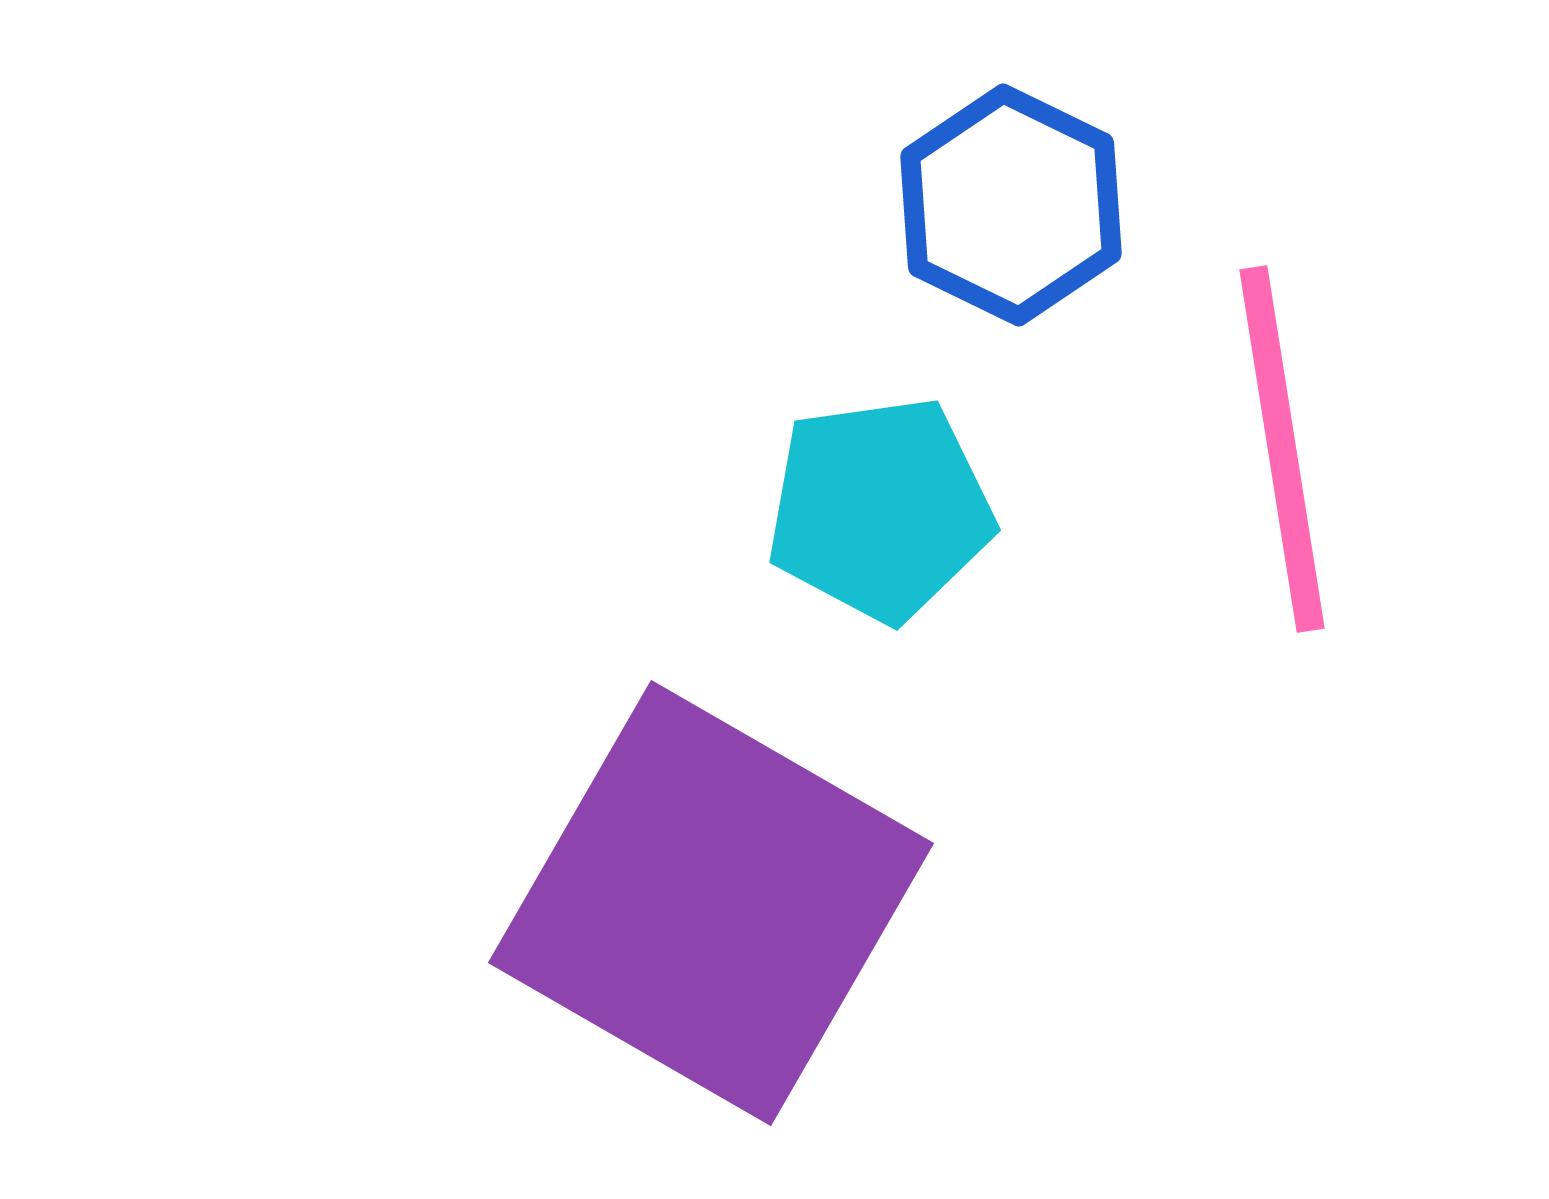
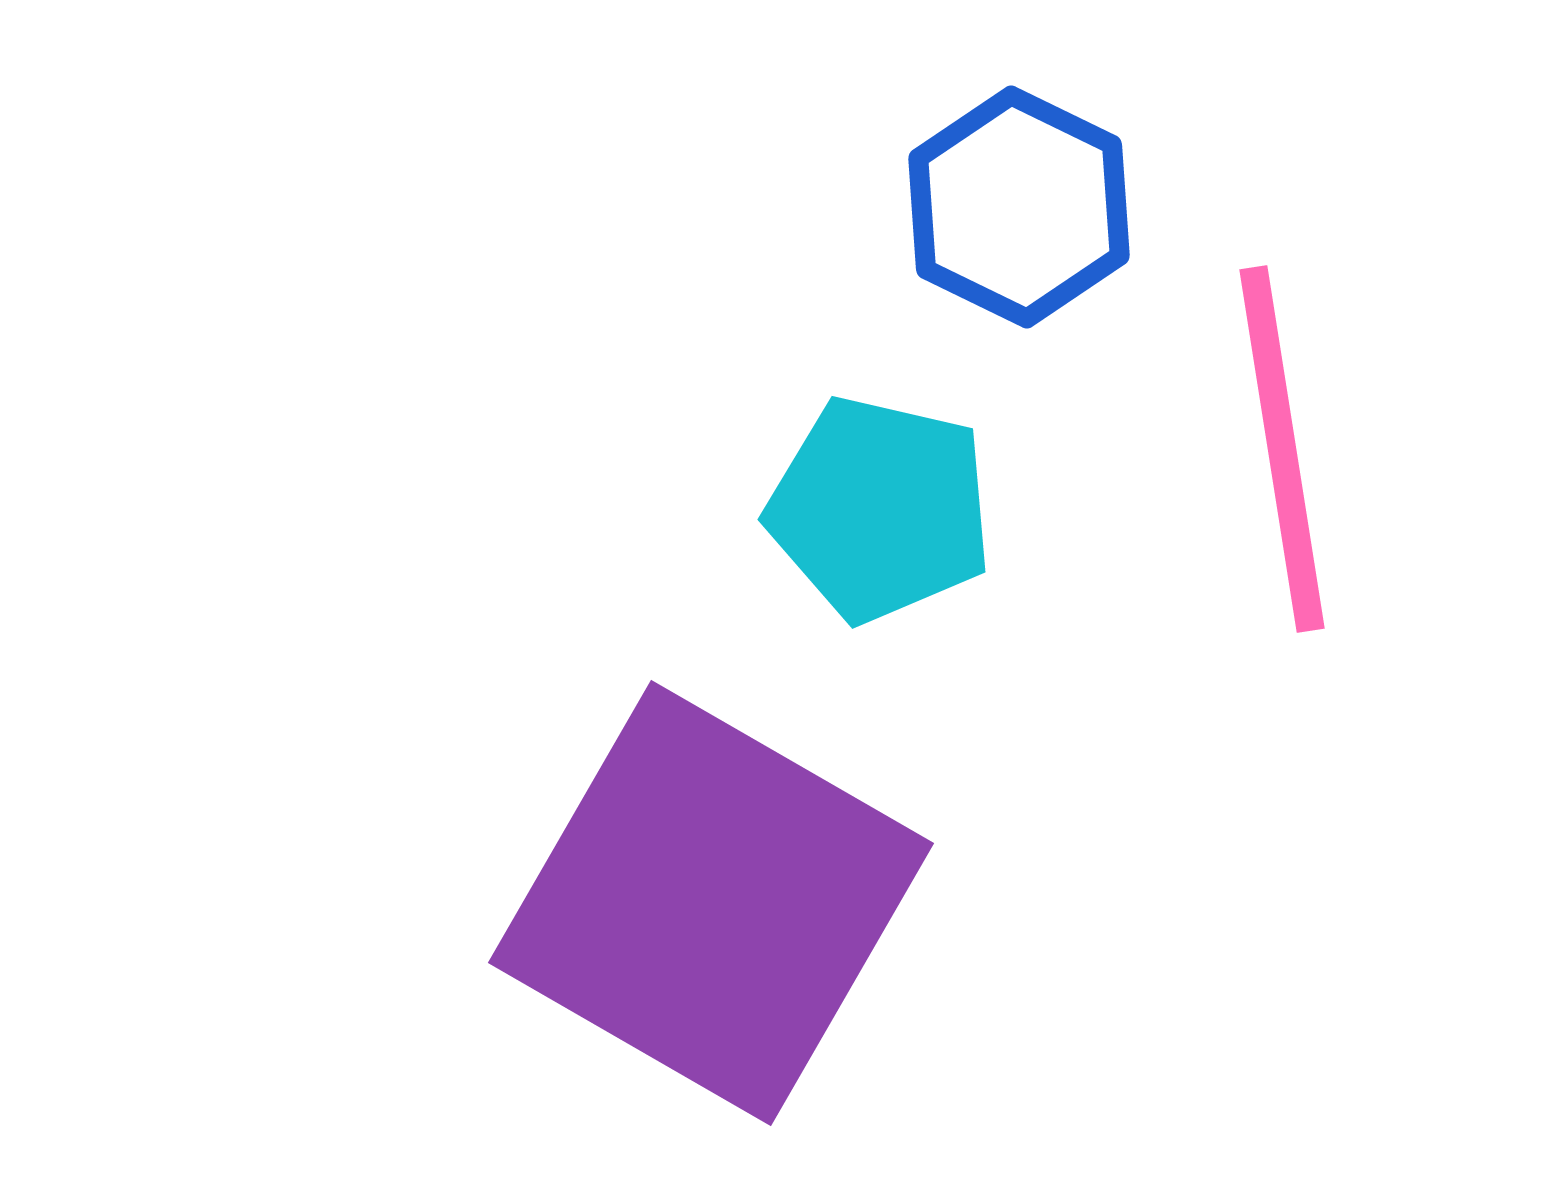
blue hexagon: moved 8 px right, 2 px down
cyan pentagon: rotated 21 degrees clockwise
